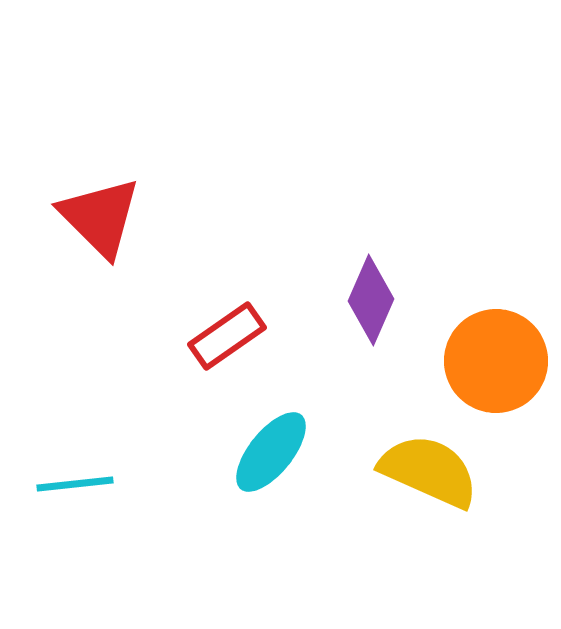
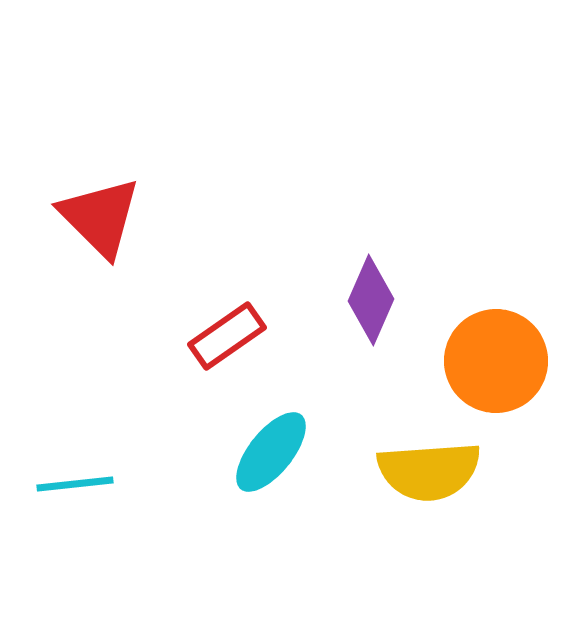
yellow semicircle: rotated 152 degrees clockwise
